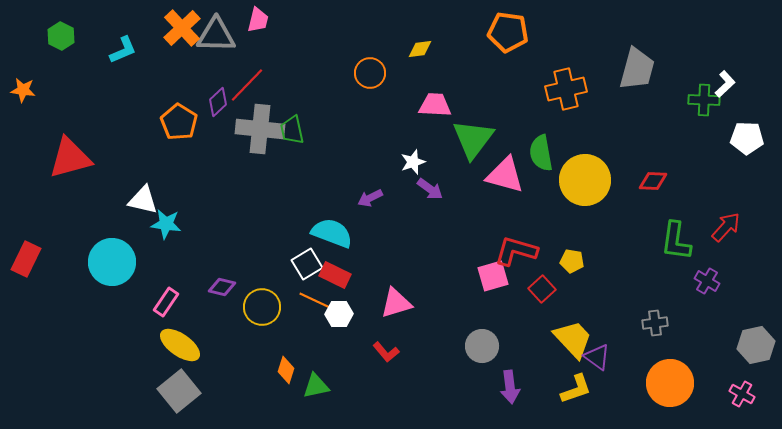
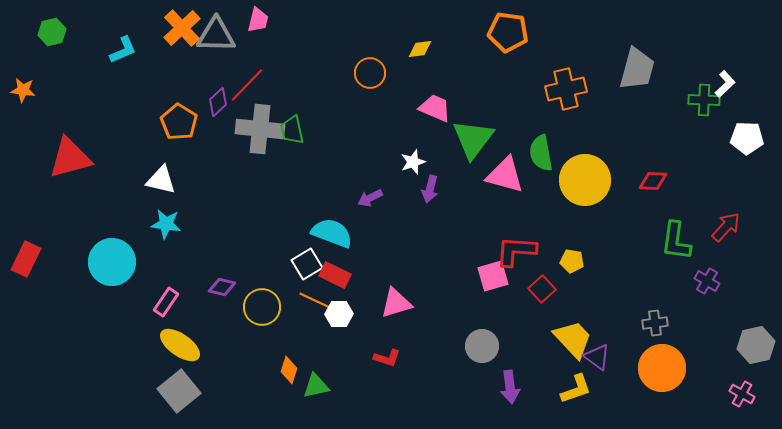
green hexagon at (61, 36): moved 9 px left, 4 px up; rotated 20 degrees clockwise
pink trapezoid at (435, 105): moved 3 px down; rotated 20 degrees clockwise
purple arrow at (430, 189): rotated 68 degrees clockwise
white triangle at (143, 200): moved 18 px right, 20 px up
red L-shape at (516, 251): rotated 12 degrees counterclockwise
red L-shape at (386, 352): moved 1 px right, 6 px down; rotated 32 degrees counterclockwise
orange diamond at (286, 370): moved 3 px right
orange circle at (670, 383): moved 8 px left, 15 px up
